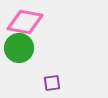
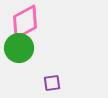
pink diamond: rotated 39 degrees counterclockwise
